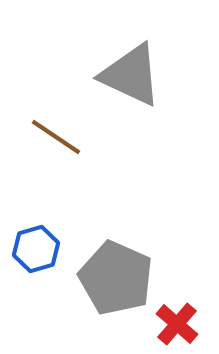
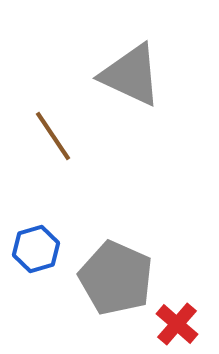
brown line: moved 3 px left, 1 px up; rotated 22 degrees clockwise
